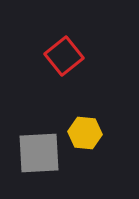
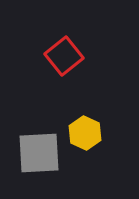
yellow hexagon: rotated 20 degrees clockwise
